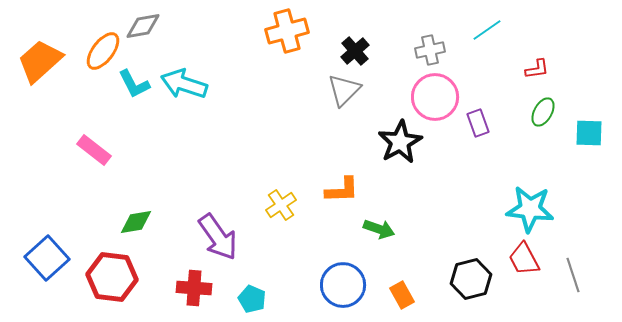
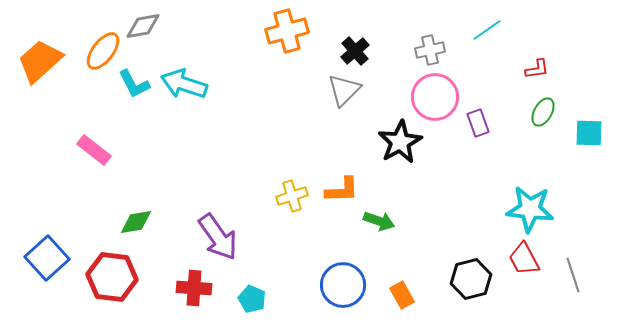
yellow cross: moved 11 px right, 9 px up; rotated 16 degrees clockwise
green arrow: moved 8 px up
